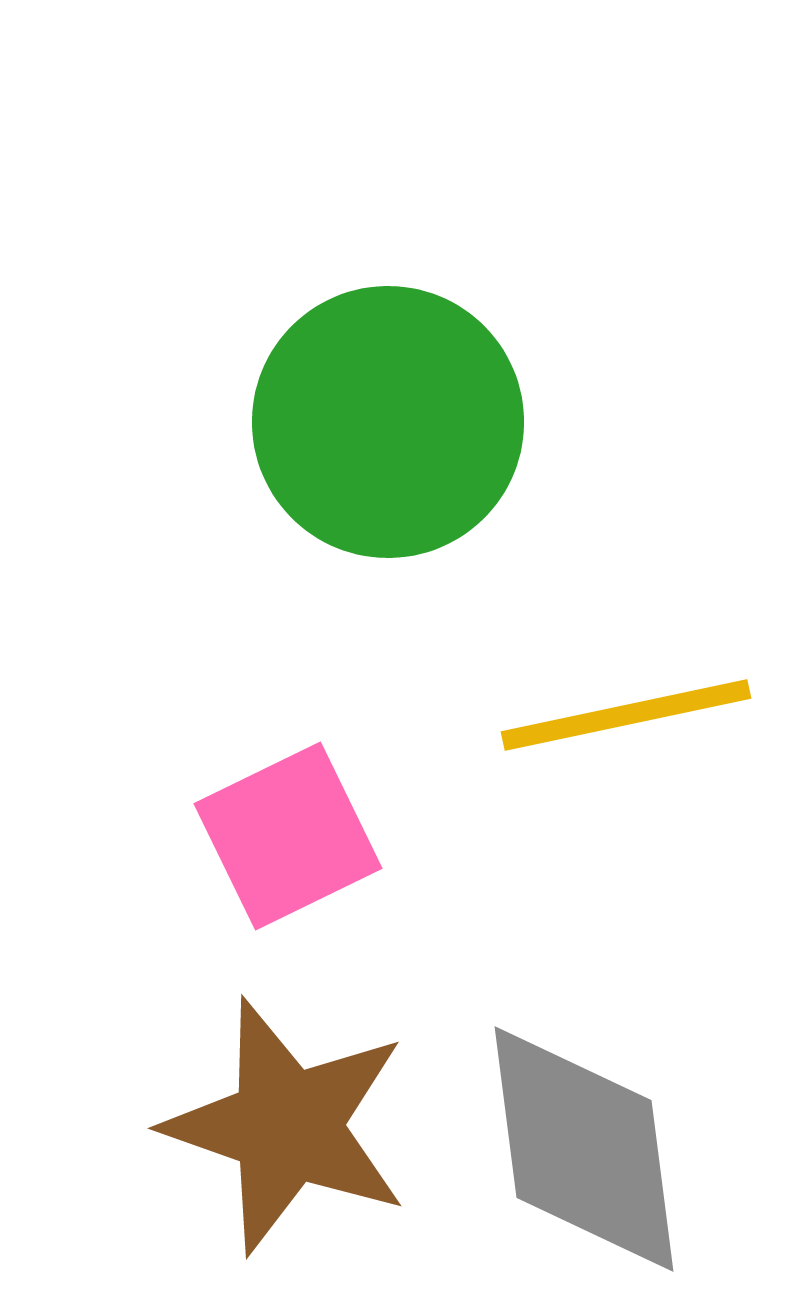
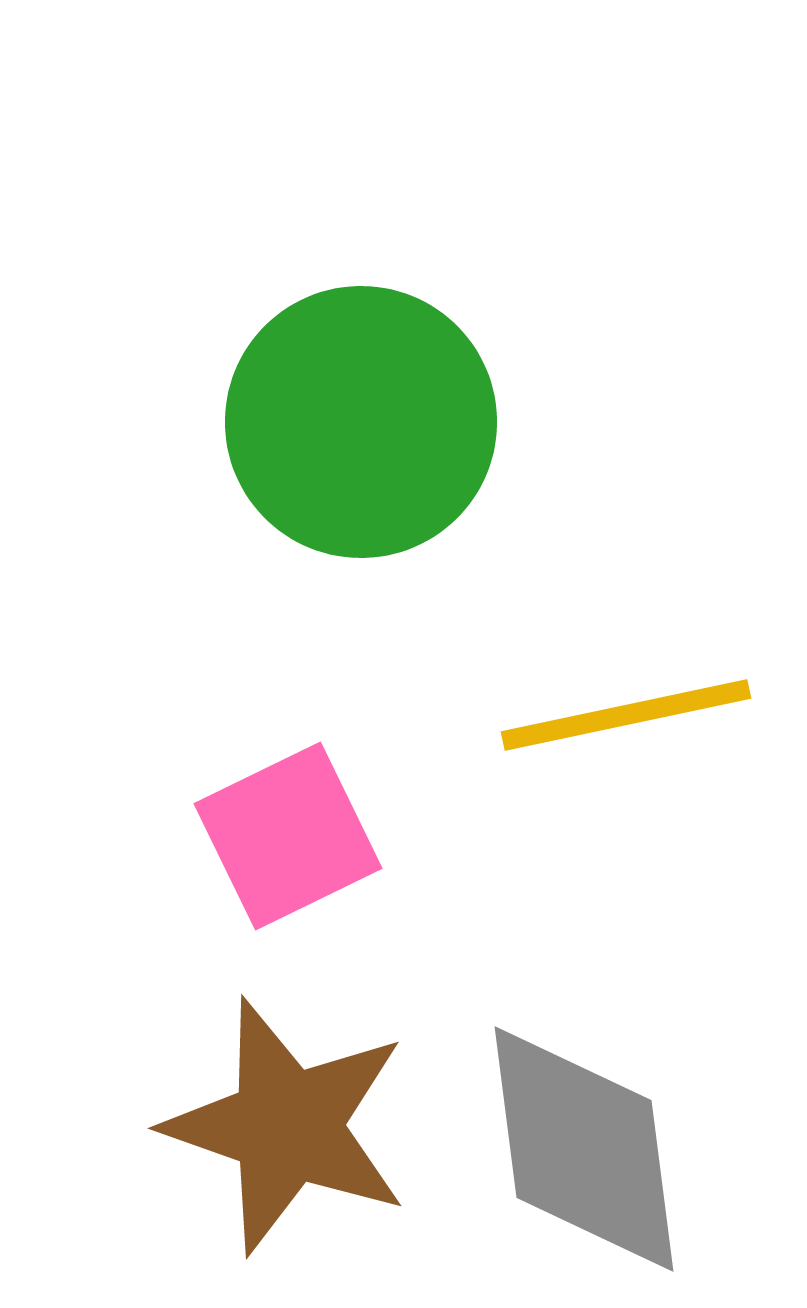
green circle: moved 27 px left
